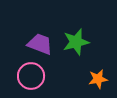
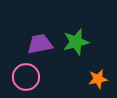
purple trapezoid: rotated 32 degrees counterclockwise
pink circle: moved 5 px left, 1 px down
